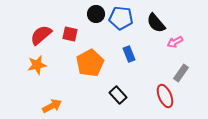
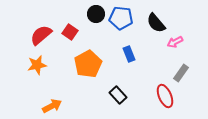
red square: moved 2 px up; rotated 21 degrees clockwise
orange pentagon: moved 2 px left, 1 px down
